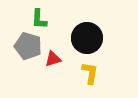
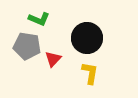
green L-shape: rotated 70 degrees counterclockwise
gray pentagon: moved 1 px left; rotated 8 degrees counterclockwise
red triangle: rotated 30 degrees counterclockwise
